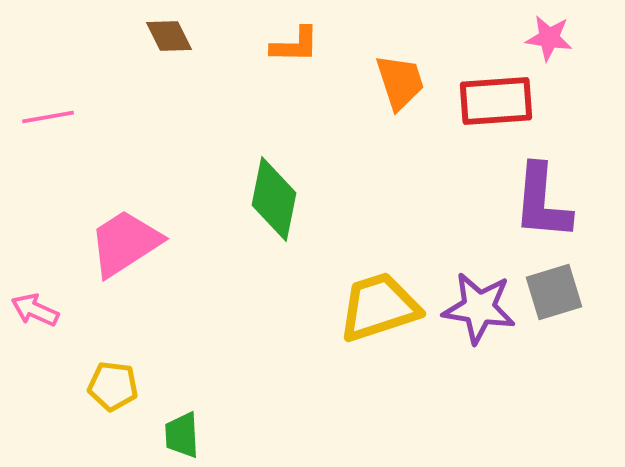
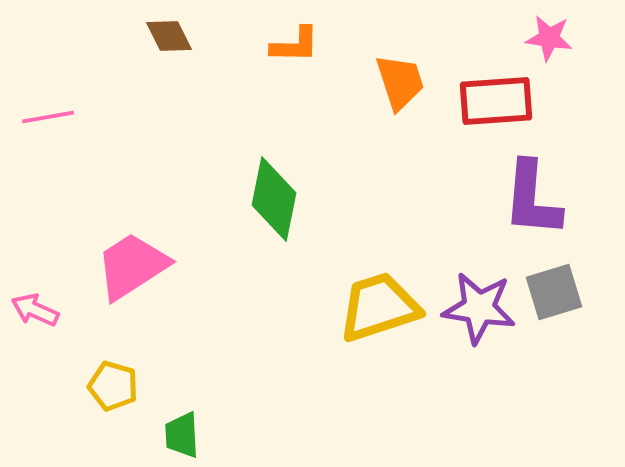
purple L-shape: moved 10 px left, 3 px up
pink trapezoid: moved 7 px right, 23 px down
yellow pentagon: rotated 9 degrees clockwise
